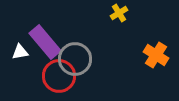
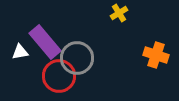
orange cross: rotated 15 degrees counterclockwise
gray circle: moved 2 px right, 1 px up
